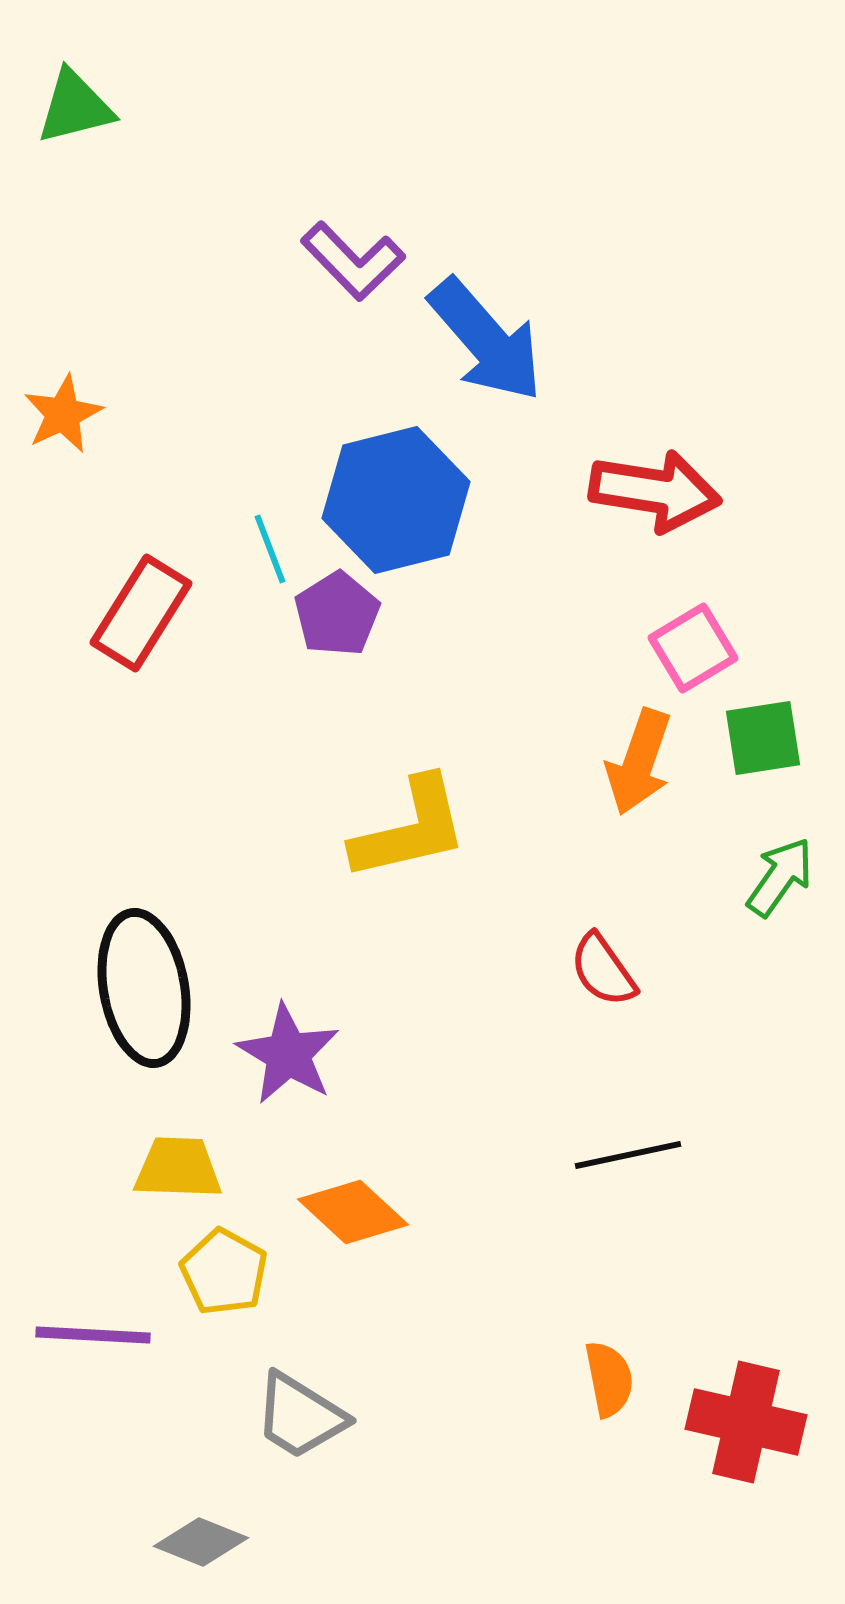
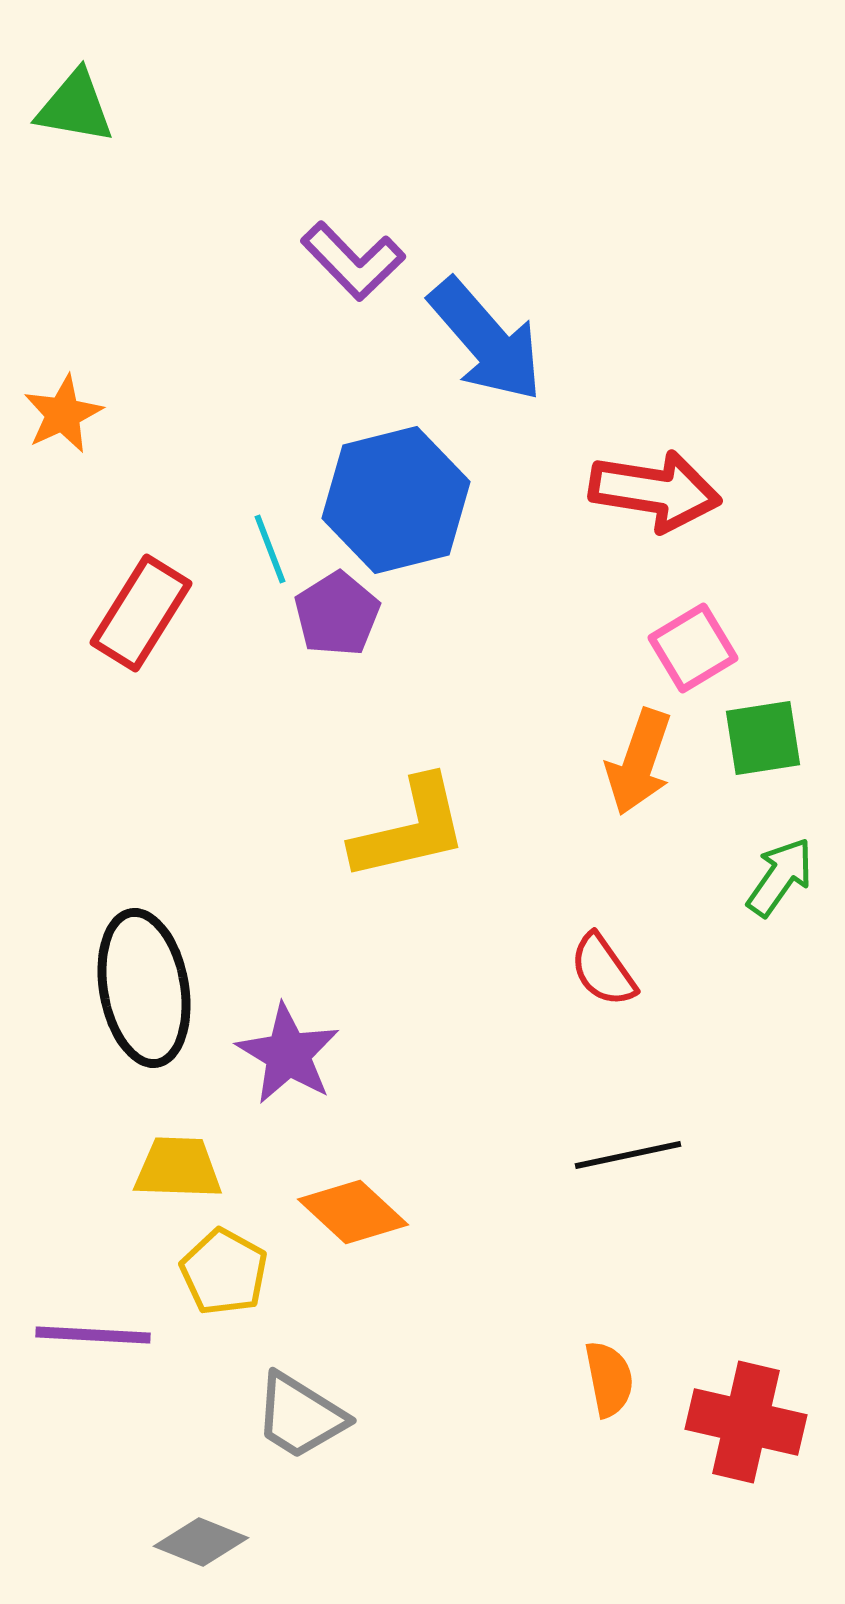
green triangle: rotated 24 degrees clockwise
